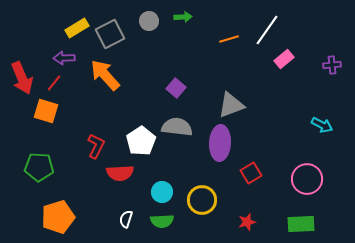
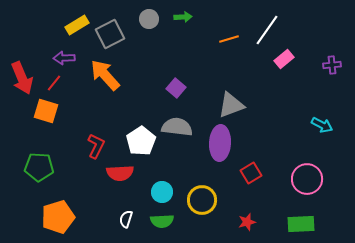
gray circle: moved 2 px up
yellow rectangle: moved 3 px up
